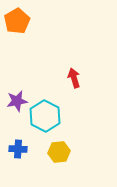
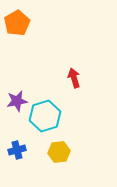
orange pentagon: moved 2 px down
cyan hexagon: rotated 16 degrees clockwise
blue cross: moved 1 px left, 1 px down; rotated 18 degrees counterclockwise
